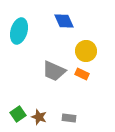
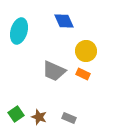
orange rectangle: moved 1 px right
green square: moved 2 px left
gray rectangle: rotated 16 degrees clockwise
